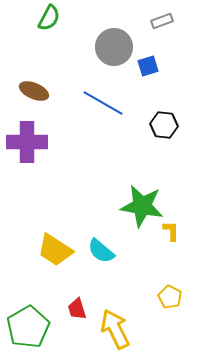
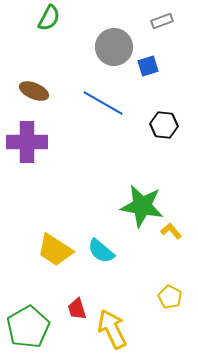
yellow L-shape: rotated 40 degrees counterclockwise
yellow arrow: moved 3 px left
